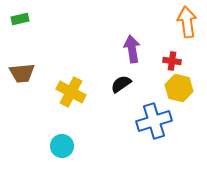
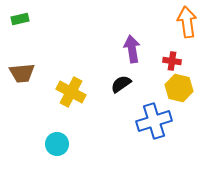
cyan circle: moved 5 px left, 2 px up
